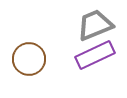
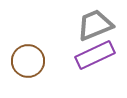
brown circle: moved 1 px left, 2 px down
